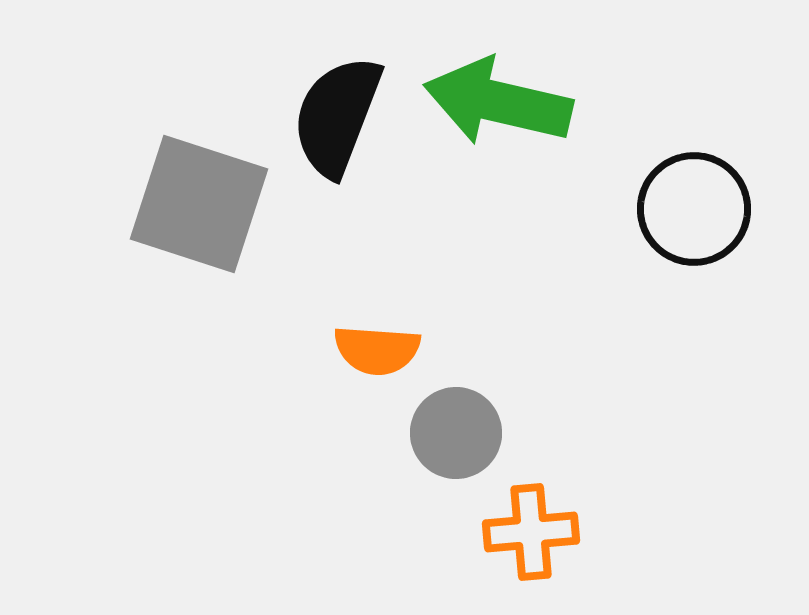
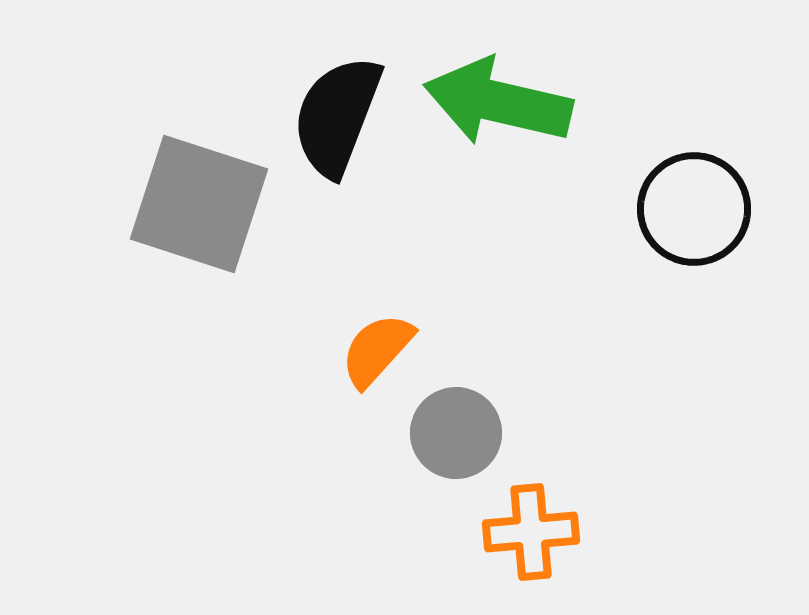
orange semicircle: rotated 128 degrees clockwise
